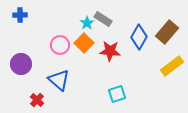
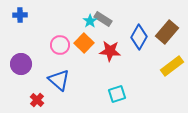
cyan star: moved 3 px right, 2 px up
